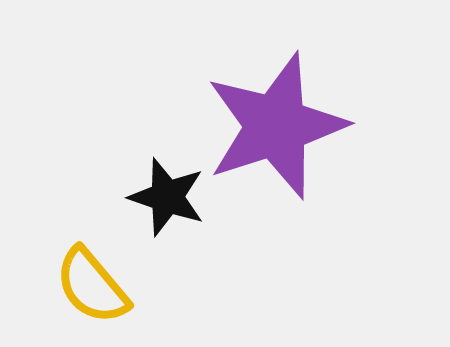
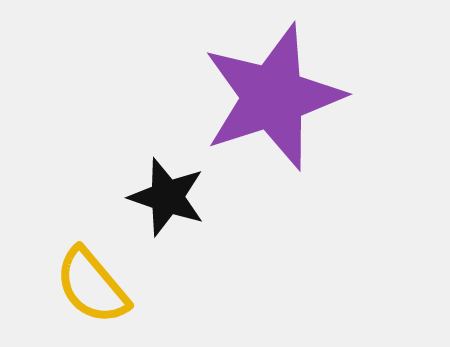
purple star: moved 3 px left, 29 px up
